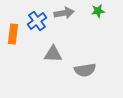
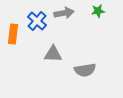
blue cross: rotated 12 degrees counterclockwise
